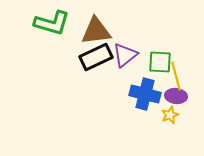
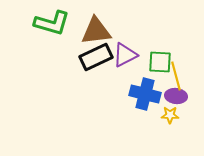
purple triangle: rotated 12 degrees clockwise
yellow star: rotated 24 degrees clockwise
